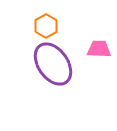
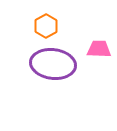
purple ellipse: rotated 48 degrees counterclockwise
